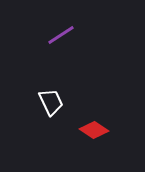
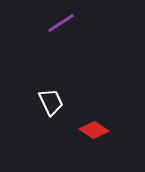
purple line: moved 12 px up
